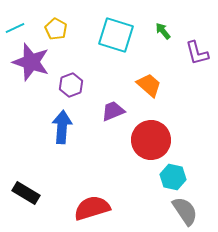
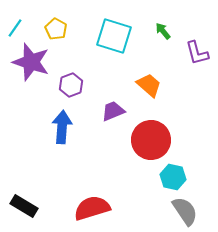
cyan line: rotated 30 degrees counterclockwise
cyan square: moved 2 px left, 1 px down
black rectangle: moved 2 px left, 13 px down
